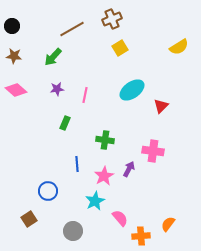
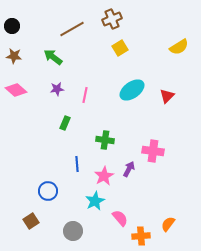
green arrow: rotated 84 degrees clockwise
red triangle: moved 6 px right, 10 px up
brown square: moved 2 px right, 2 px down
